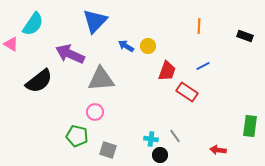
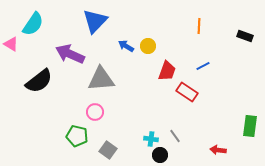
gray square: rotated 18 degrees clockwise
